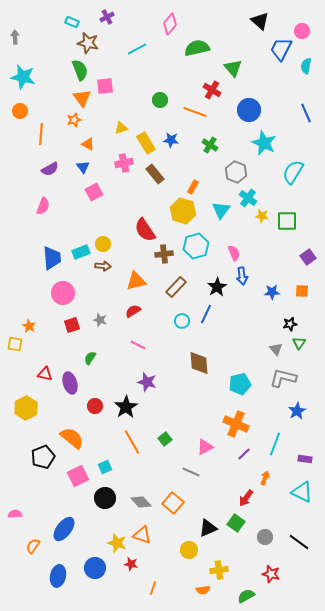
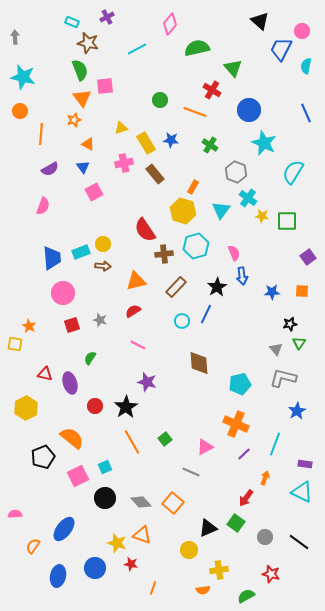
purple rectangle at (305, 459): moved 5 px down
